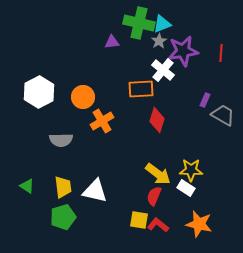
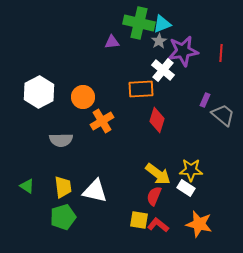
gray trapezoid: rotated 10 degrees clockwise
